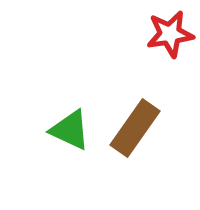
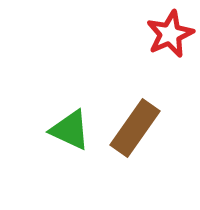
red star: rotated 15 degrees counterclockwise
